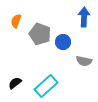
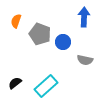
gray semicircle: moved 1 px right, 1 px up
